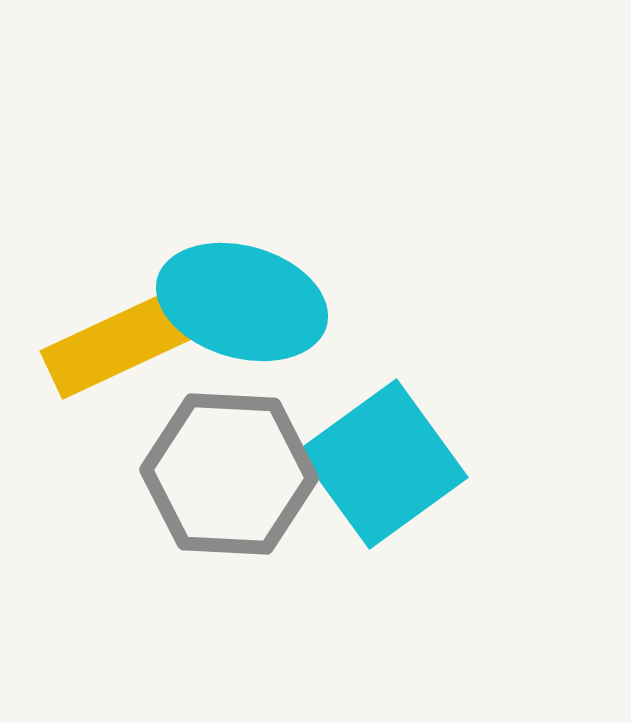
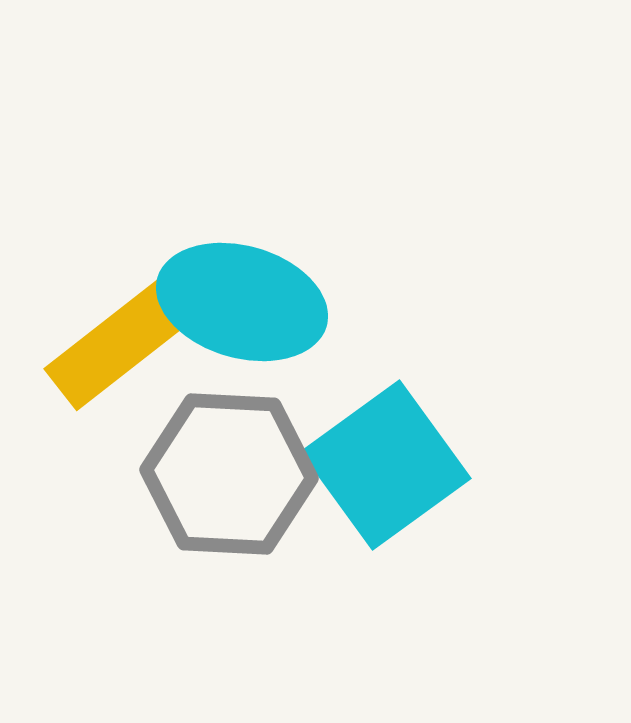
yellow rectangle: rotated 13 degrees counterclockwise
cyan square: moved 3 px right, 1 px down
